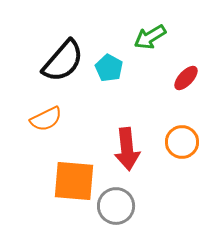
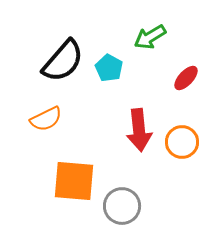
red arrow: moved 12 px right, 19 px up
gray circle: moved 6 px right
